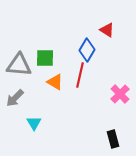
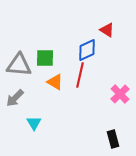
blue diamond: rotated 35 degrees clockwise
